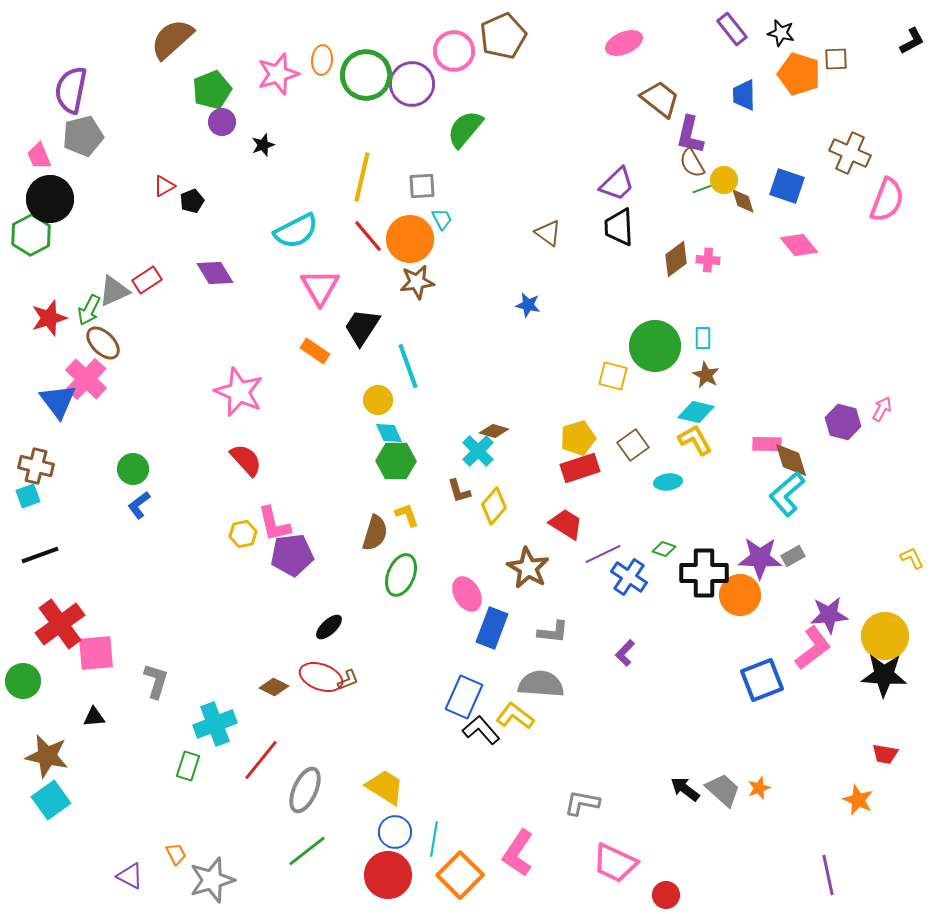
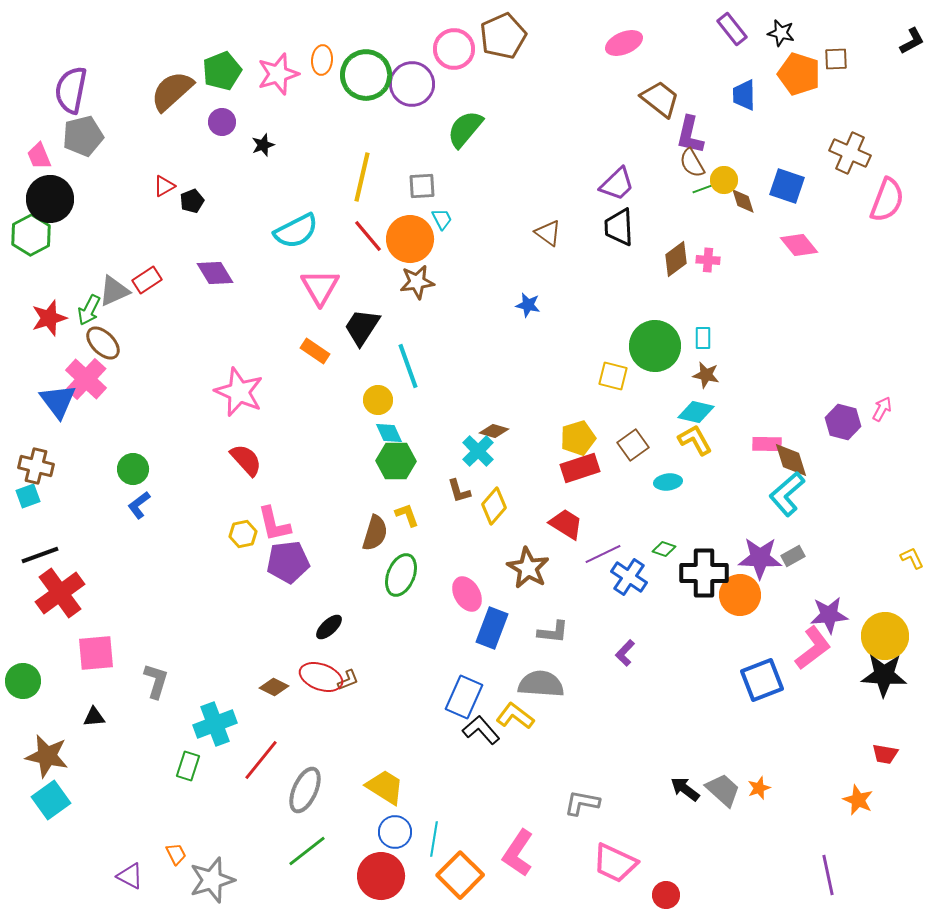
brown semicircle at (172, 39): moved 52 px down
pink circle at (454, 51): moved 2 px up
green pentagon at (212, 90): moved 10 px right, 19 px up
brown star at (706, 375): rotated 16 degrees counterclockwise
purple pentagon at (292, 555): moved 4 px left, 7 px down
red cross at (60, 624): moved 31 px up
red circle at (388, 875): moved 7 px left, 1 px down
